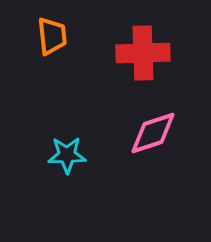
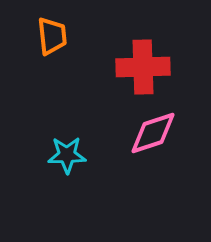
red cross: moved 14 px down
